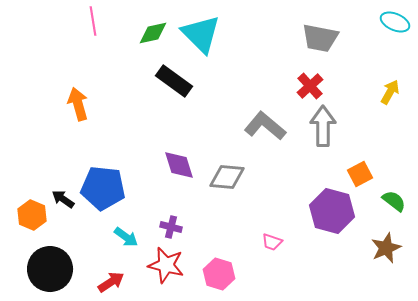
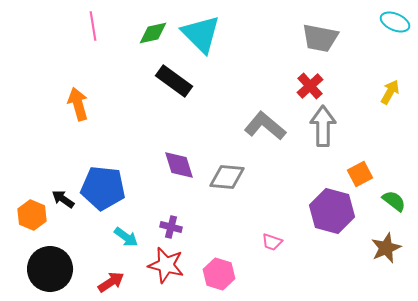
pink line: moved 5 px down
